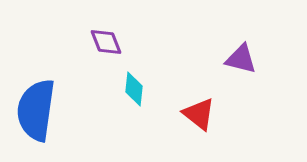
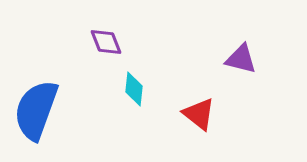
blue semicircle: rotated 12 degrees clockwise
